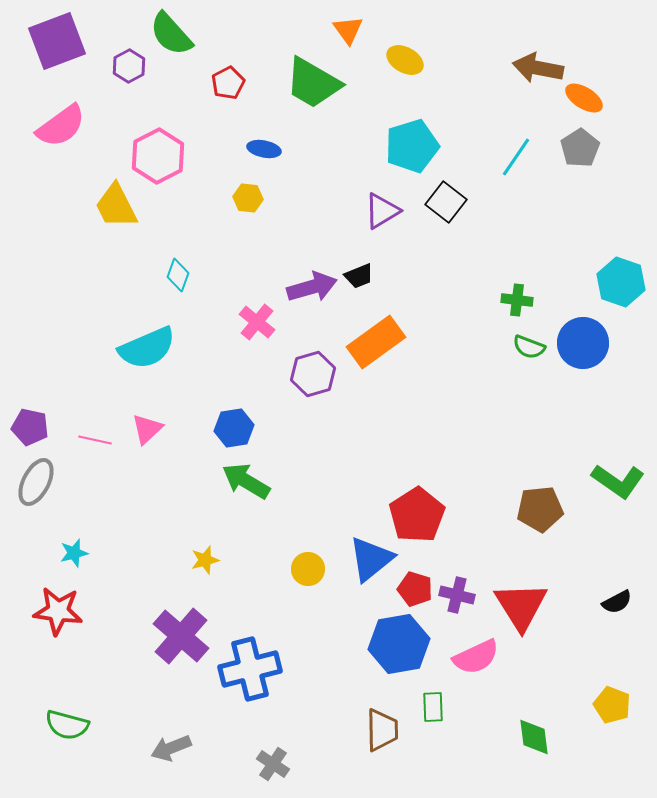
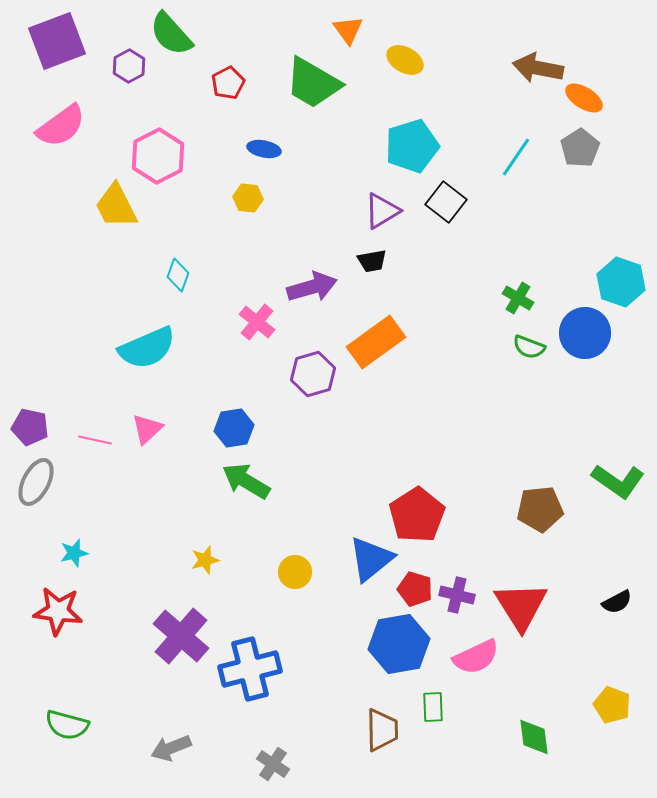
black trapezoid at (359, 276): moved 13 px right, 15 px up; rotated 12 degrees clockwise
green cross at (517, 300): moved 1 px right, 2 px up; rotated 24 degrees clockwise
blue circle at (583, 343): moved 2 px right, 10 px up
yellow circle at (308, 569): moved 13 px left, 3 px down
